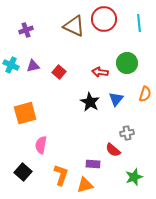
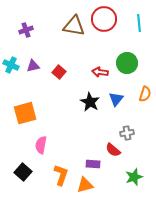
brown triangle: rotated 15 degrees counterclockwise
